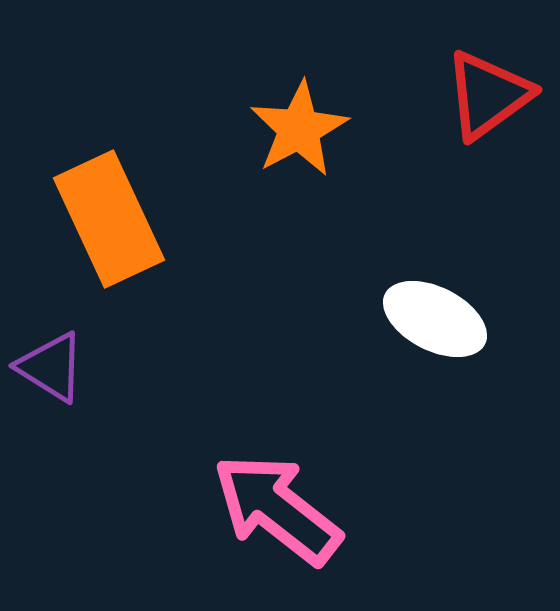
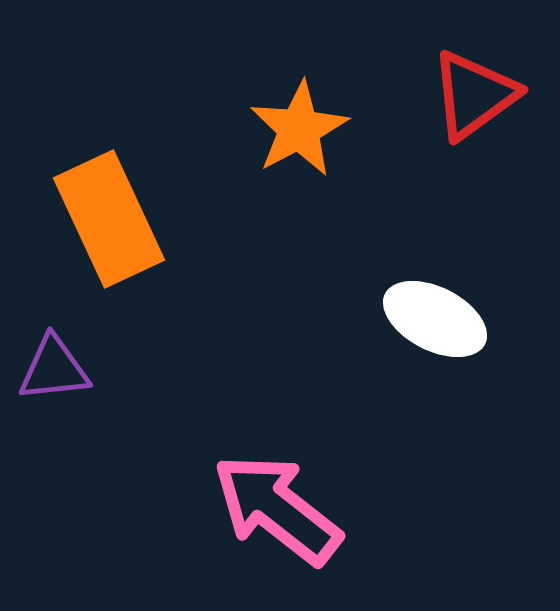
red triangle: moved 14 px left
purple triangle: moved 3 px right, 2 px down; rotated 38 degrees counterclockwise
